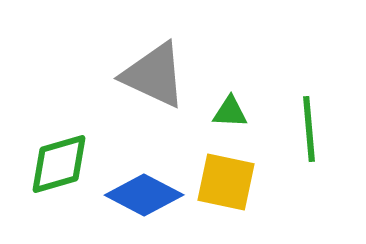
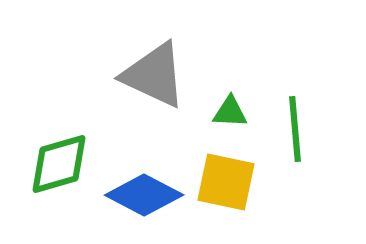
green line: moved 14 px left
